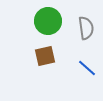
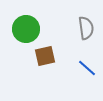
green circle: moved 22 px left, 8 px down
